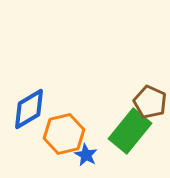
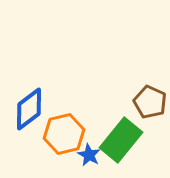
blue diamond: rotated 6 degrees counterclockwise
green rectangle: moved 9 px left, 9 px down
blue star: moved 3 px right
